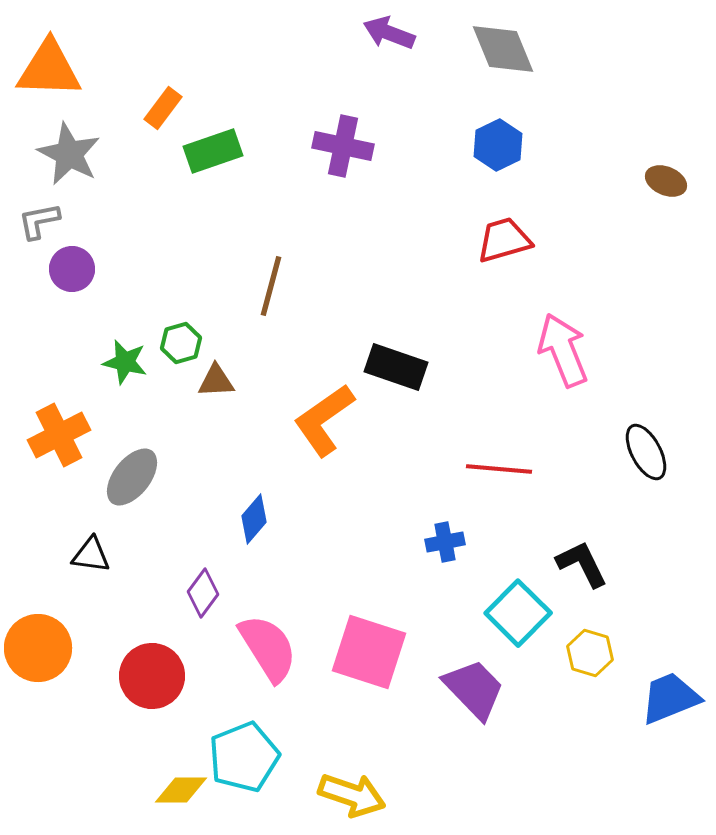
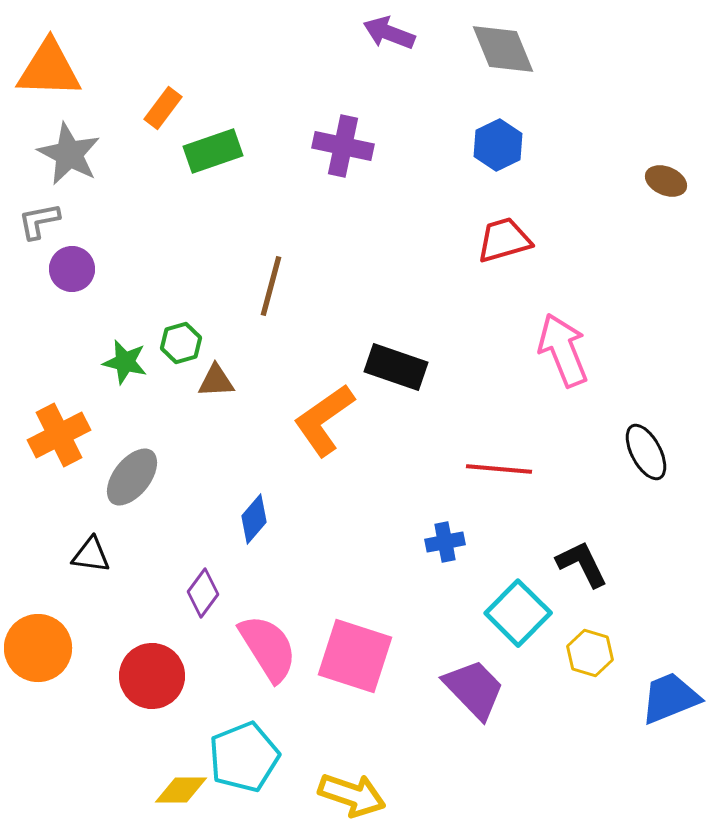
pink square: moved 14 px left, 4 px down
